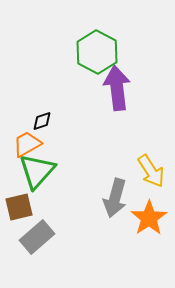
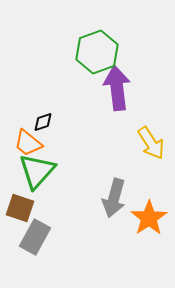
green hexagon: rotated 12 degrees clockwise
black diamond: moved 1 px right, 1 px down
orange trapezoid: moved 1 px right, 1 px up; rotated 112 degrees counterclockwise
yellow arrow: moved 28 px up
gray arrow: moved 1 px left
brown square: moved 1 px right, 1 px down; rotated 32 degrees clockwise
gray rectangle: moved 2 px left; rotated 20 degrees counterclockwise
